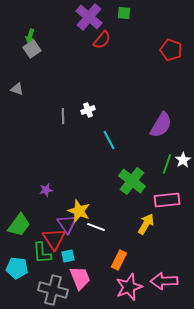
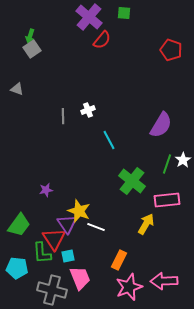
gray cross: moved 1 px left
